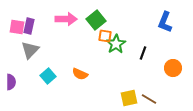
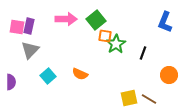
orange circle: moved 4 px left, 7 px down
